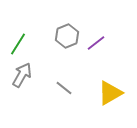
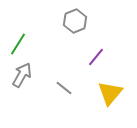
gray hexagon: moved 8 px right, 15 px up
purple line: moved 14 px down; rotated 12 degrees counterclockwise
yellow triangle: rotated 20 degrees counterclockwise
